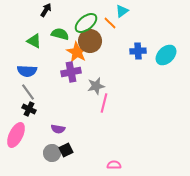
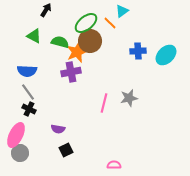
green semicircle: moved 8 px down
green triangle: moved 5 px up
orange star: rotated 20 degrees clockwise
gray star: moved 33 px right, 12 px down
gray circle: moved 32 px left
